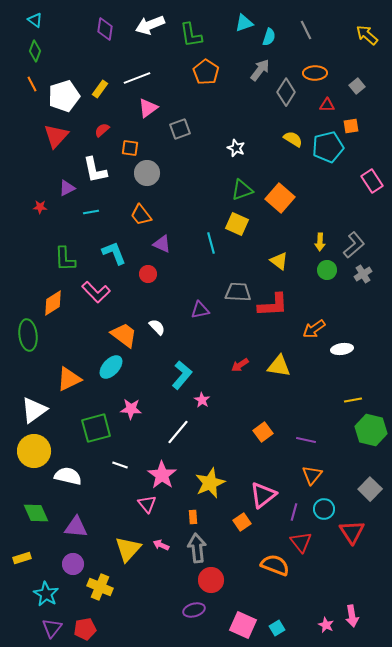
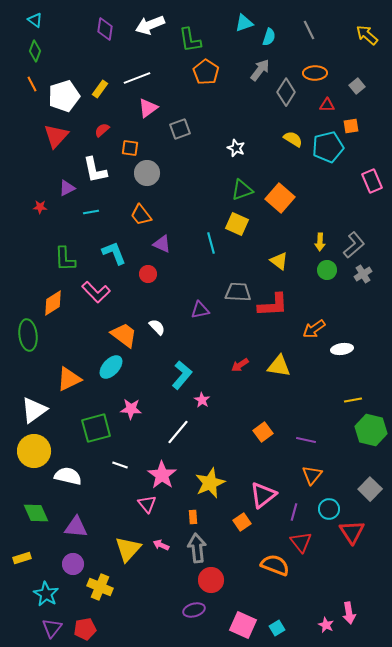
gray line at (306, 30): moved 3 px right
green L-shape at (191, 35): moved 1 px left, 5 px down
pink rectangle at (372, 181): rotated 10 degrees clockwise
cyan circle at (324, 509): moved 5 px right
pink arrow at (352, 616): moved 3 px left, 3 px up
